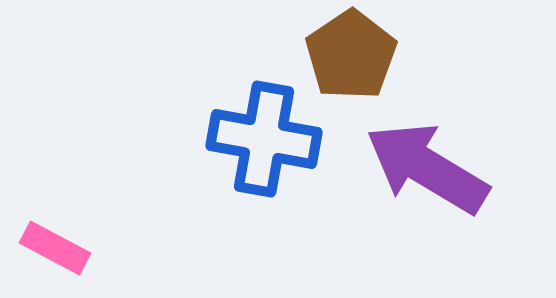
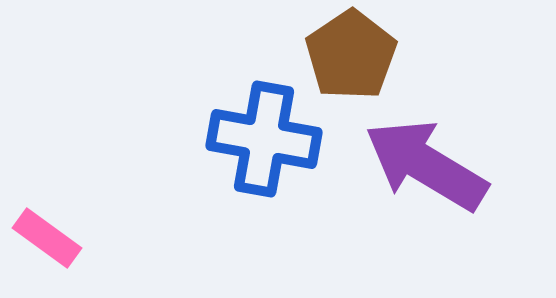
purple arrow: moved 1 px left, 3 px up
pink rectangle: moved 8 px left, 10 px up; rotated 8 degrees clockwise
